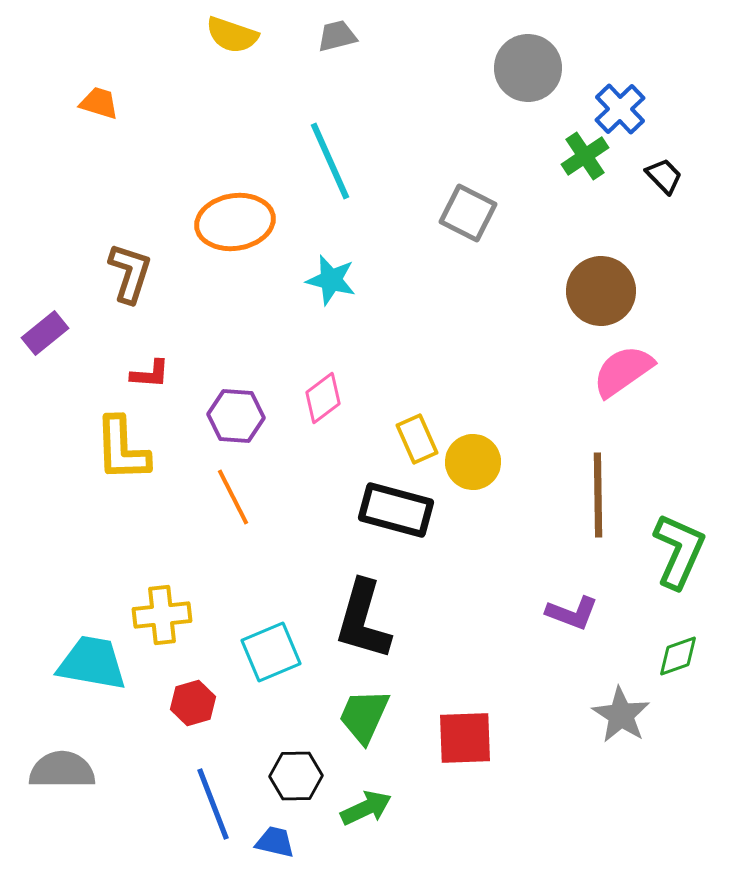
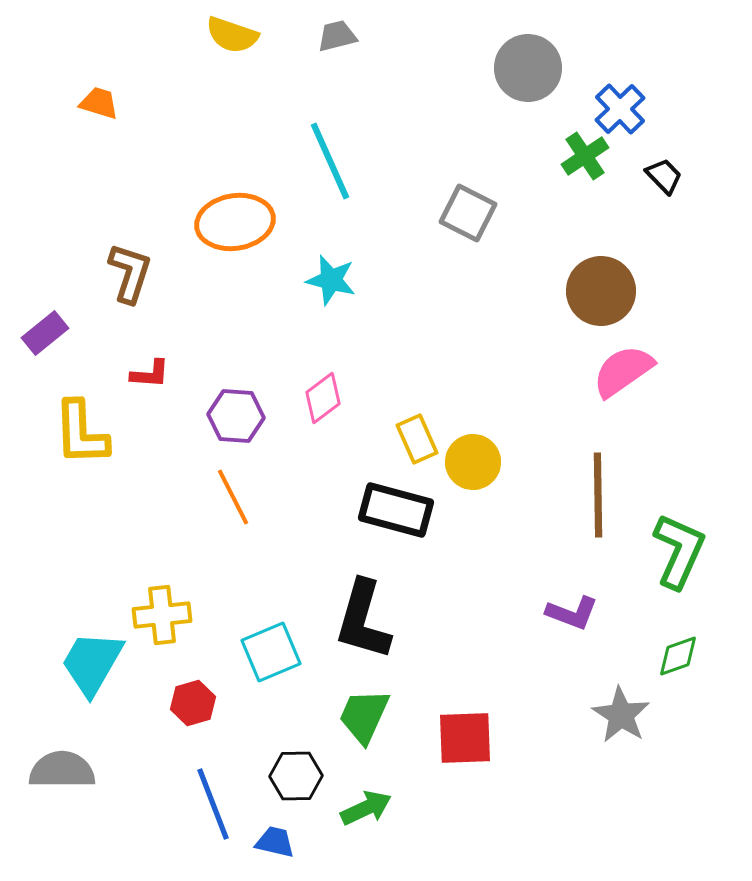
yellow L-shape: moved 41 px left, 16 px up
cyan trapezoid: rotated 70 degrees counterclockwise
